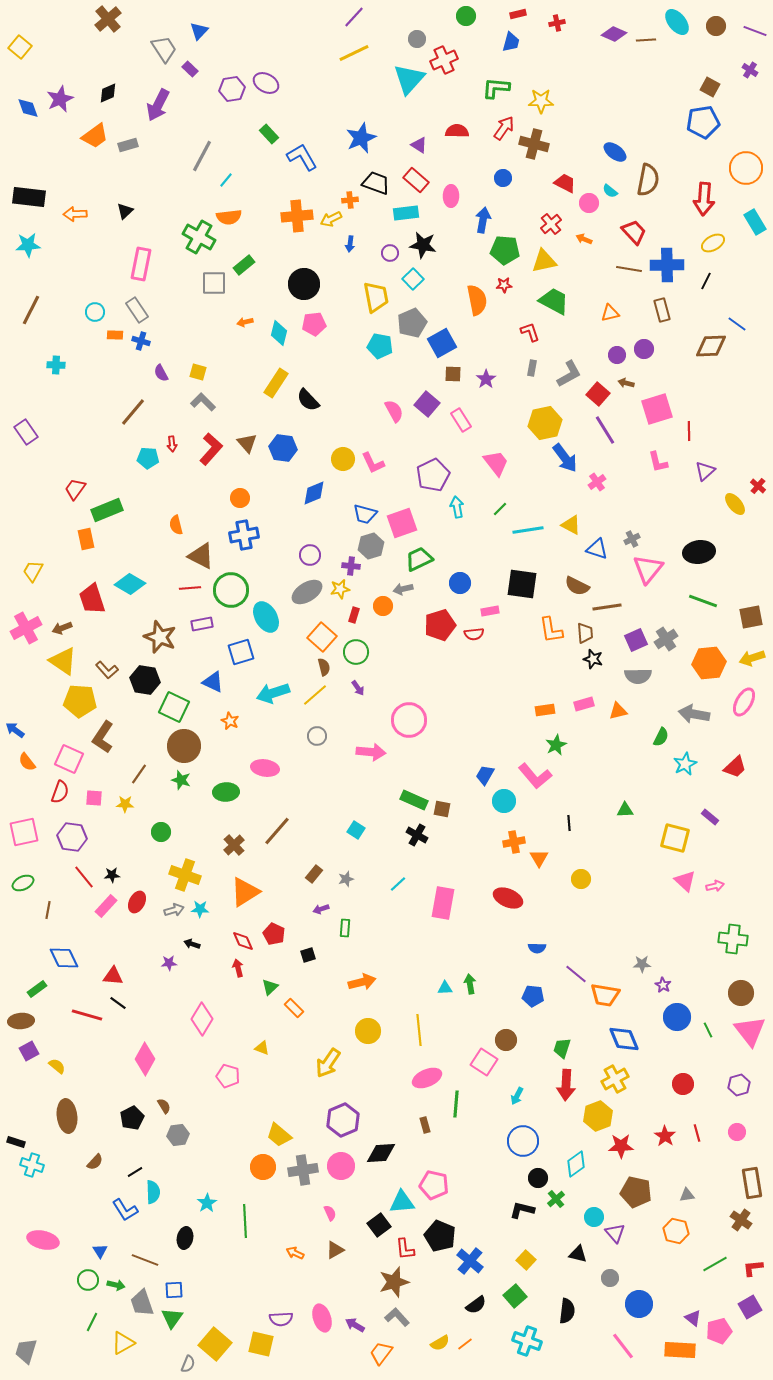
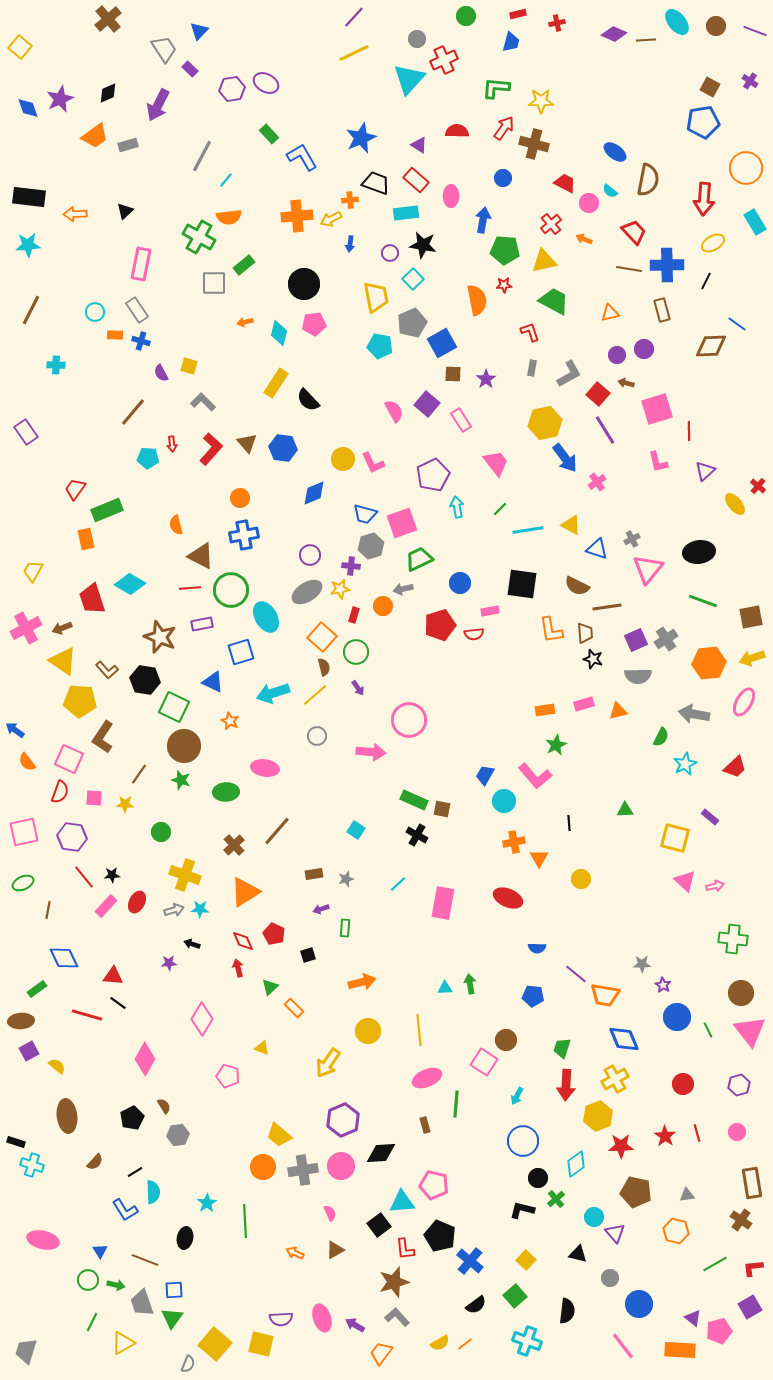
purple cross at (750, 70): moved 11 px down
yellow square at (198, 372): moved 9 px left, 6 px up
brown rectangle at (314, 874): rotated 42 degrees clockwise
